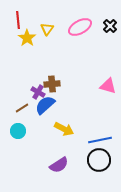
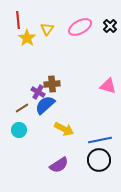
cyan circle: moved 1 px right, 1 px up
